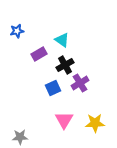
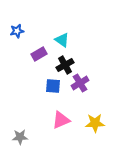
blue square: moved 2 px up; rotated 28 degrees clockwise
pink triangle: moved 3 px left; rotated 36 degrees clockwise
